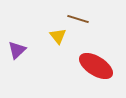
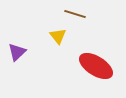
brown line: moved 3 px left, 5 px up
purple triangle: moved 2 px down
